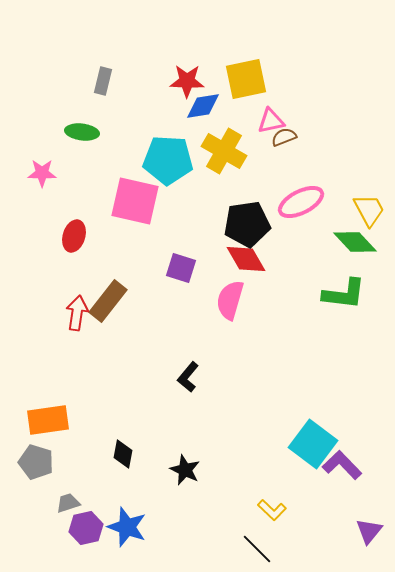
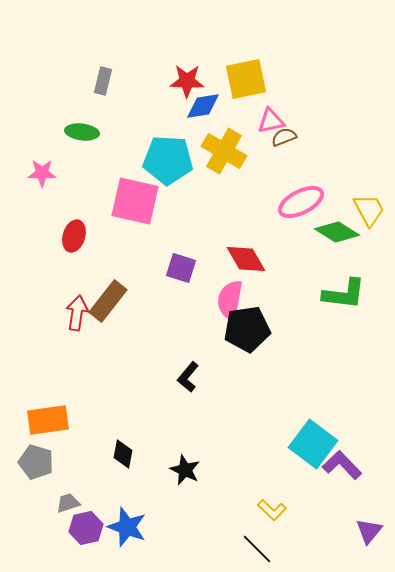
black pentagon: moved 105 px down
green diamond: moved 18 px left, 10 px up; rotated 15 degrees counterclockwise
pink semicircle: rotated 6 degrees counterclockwise
